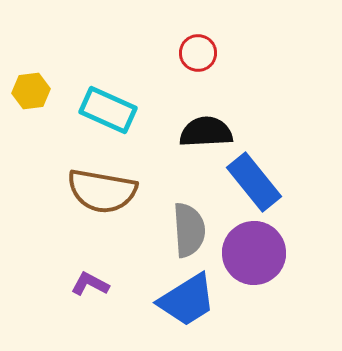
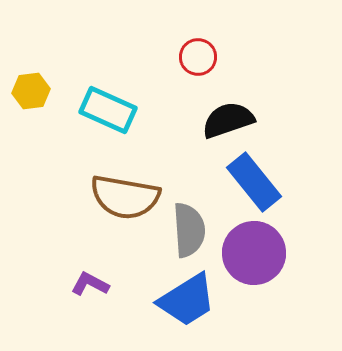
red circle: moved 4 px down
black semicircle: moved 22 px right, 12 px up; rotated 16 degrees counterclockwise
brown semicircle: moved 23 px right, 6 px down
